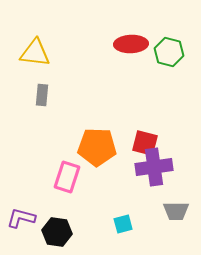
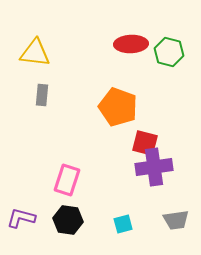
orange pentagon: moved 21 px right, 40 px up; rotated 18 degrees clockwise
pink rectangle: moved 3 px down
gray trapezoid: moved 9 px down; rotated 8 degrees counterclockwise
black hexagon: moved 11 px right, 12 px up
